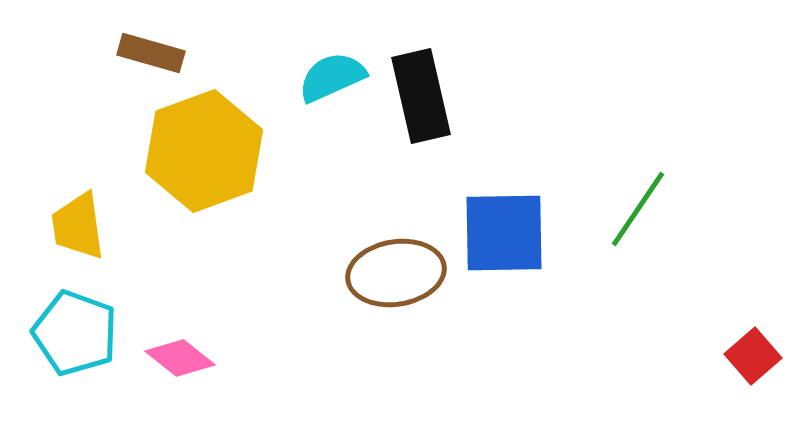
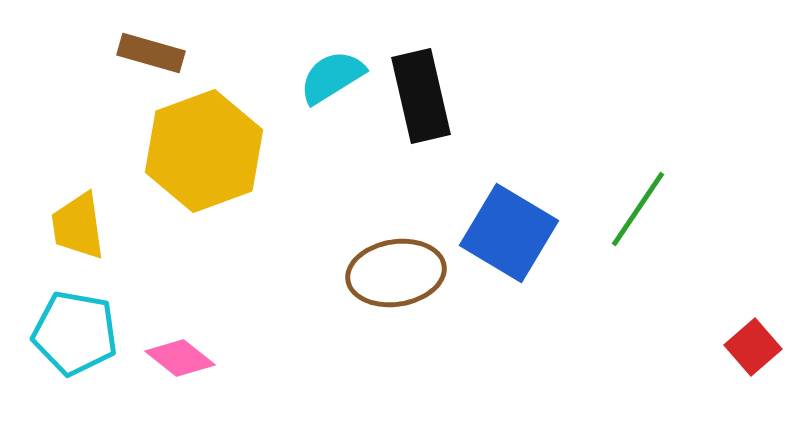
cyan semicircle: rotated 8 degrees counterclockwise
blue square: moved 5 px right; rotated 32 degrees clockwise
cyan pentagon: rotated 10 degrees counterclockwise
red square: moved 9 px up
